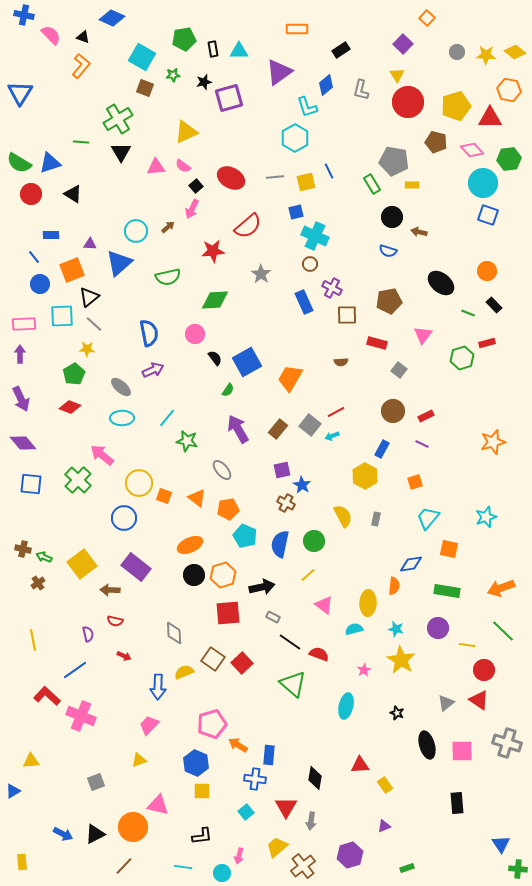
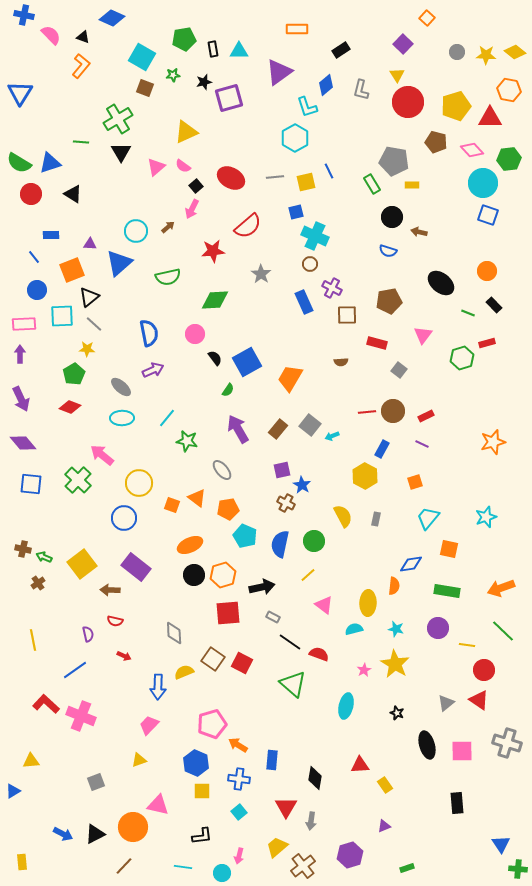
pink triangle at (156, 167): rotated 36 degrees counterclockwise
blue circle at (40, 284): moved 3 px left, 6 px down
red line at (336, 412): moved 31 px right; rotated 24 degrees clockwise
orange square at (164, 496): moved 8 px right, 9 px down
yellow star at (401, 660): moved 6 px left, 4 px down
red square at (242, 663): rotated 20 degrees counterclockwise
red L-shape at (47, 696): moved 1 px left, 8 px down
blue rectangle at (269, 755): moved 3 px right, 5 px down
blue cross at (255, 779): moved 16 px left
cyan square at (246, 812): moved 7 px left
